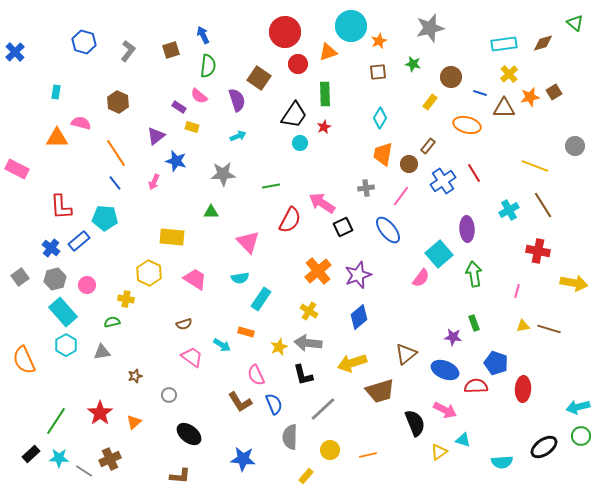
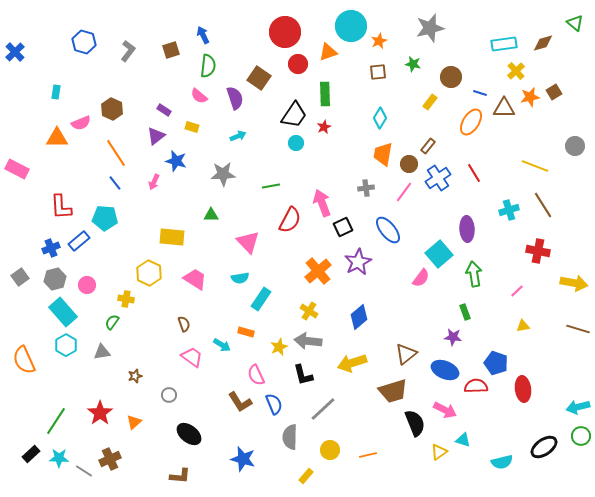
yellow cross at (509, 74): moved 7 px right, 3 px up
purple semicircle at (237, 100): moved 2 px left, 2 px up
brown hexagon at (118, 102): moved 6 px left, 7 px down
purple rectangle at (179, 107): moved 15 px left, 3 px down
pink semicircle at (81, 123): rotated 144 degrees clockwise
orange ellipse at (467, 125): moved 4 px right, 3 px up; rotated 72 degrees counterclockwise
cyan circle at (300, 143): moved 4 px left
blue cross at (443, 181): moved 5 px left, 3 px up
pink line at (401, 196): moved 3 px right, 4 px up
pink arrow at (322, 203): rotated 36 degrees clockwise
cyan cross at (509, 210): rotated 12 degrees clockwise
green triangle at (211, 212): moved 3 px down
blue cross at (51, 248): rotated 30 degrees clockwise
purple star at (358, 275): moved 13 px up; rotated 8 degrees counterclockwise
pink line at (517, 291): rotated 32 degrees clockwise
green semicircle at (112, 322): rotated 42 degrees counterclockwise
green rectangle at (474, 323): moved 9 px left, 11 px up
brown semicircle at (184, 324): rotated 91 degrees counterclockwise
brown line at (549, 329): moved 29 px right
gray arrow at (308, 343): moved 2 px up
red ellipse at (523, 389): rotated 10 degrees counterclockwise
brown trapezoid at (380, 391): moved 13 px right
blue star at (243, 459): rotated 10 degrees clockwise
cyan semicircle at (502, 462): rotated 10 degrees counterclockwise
